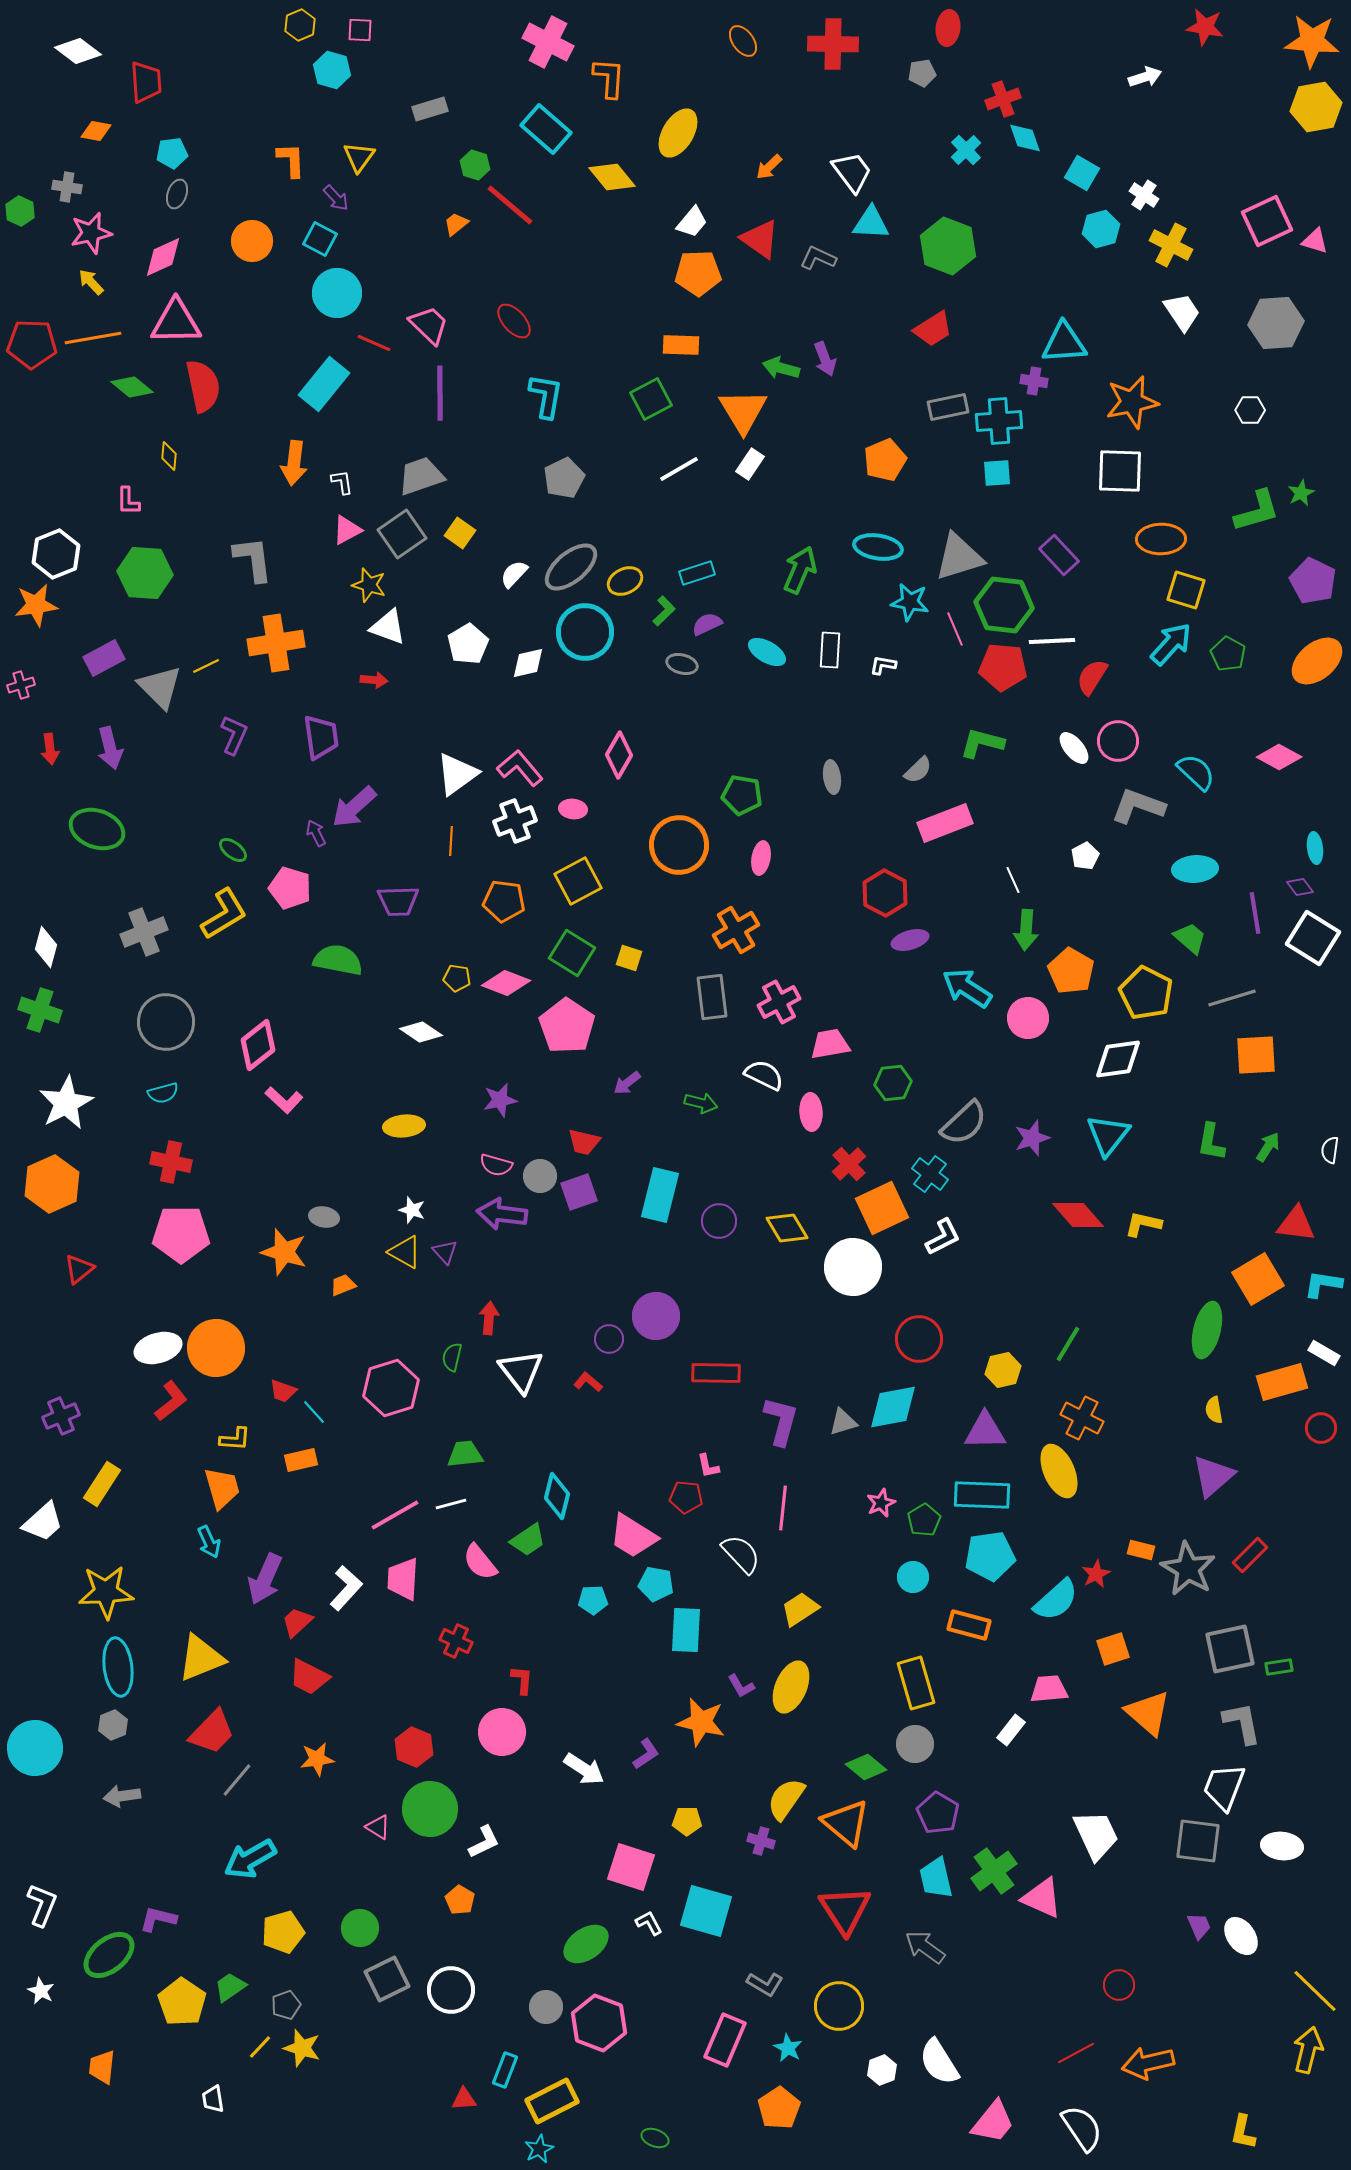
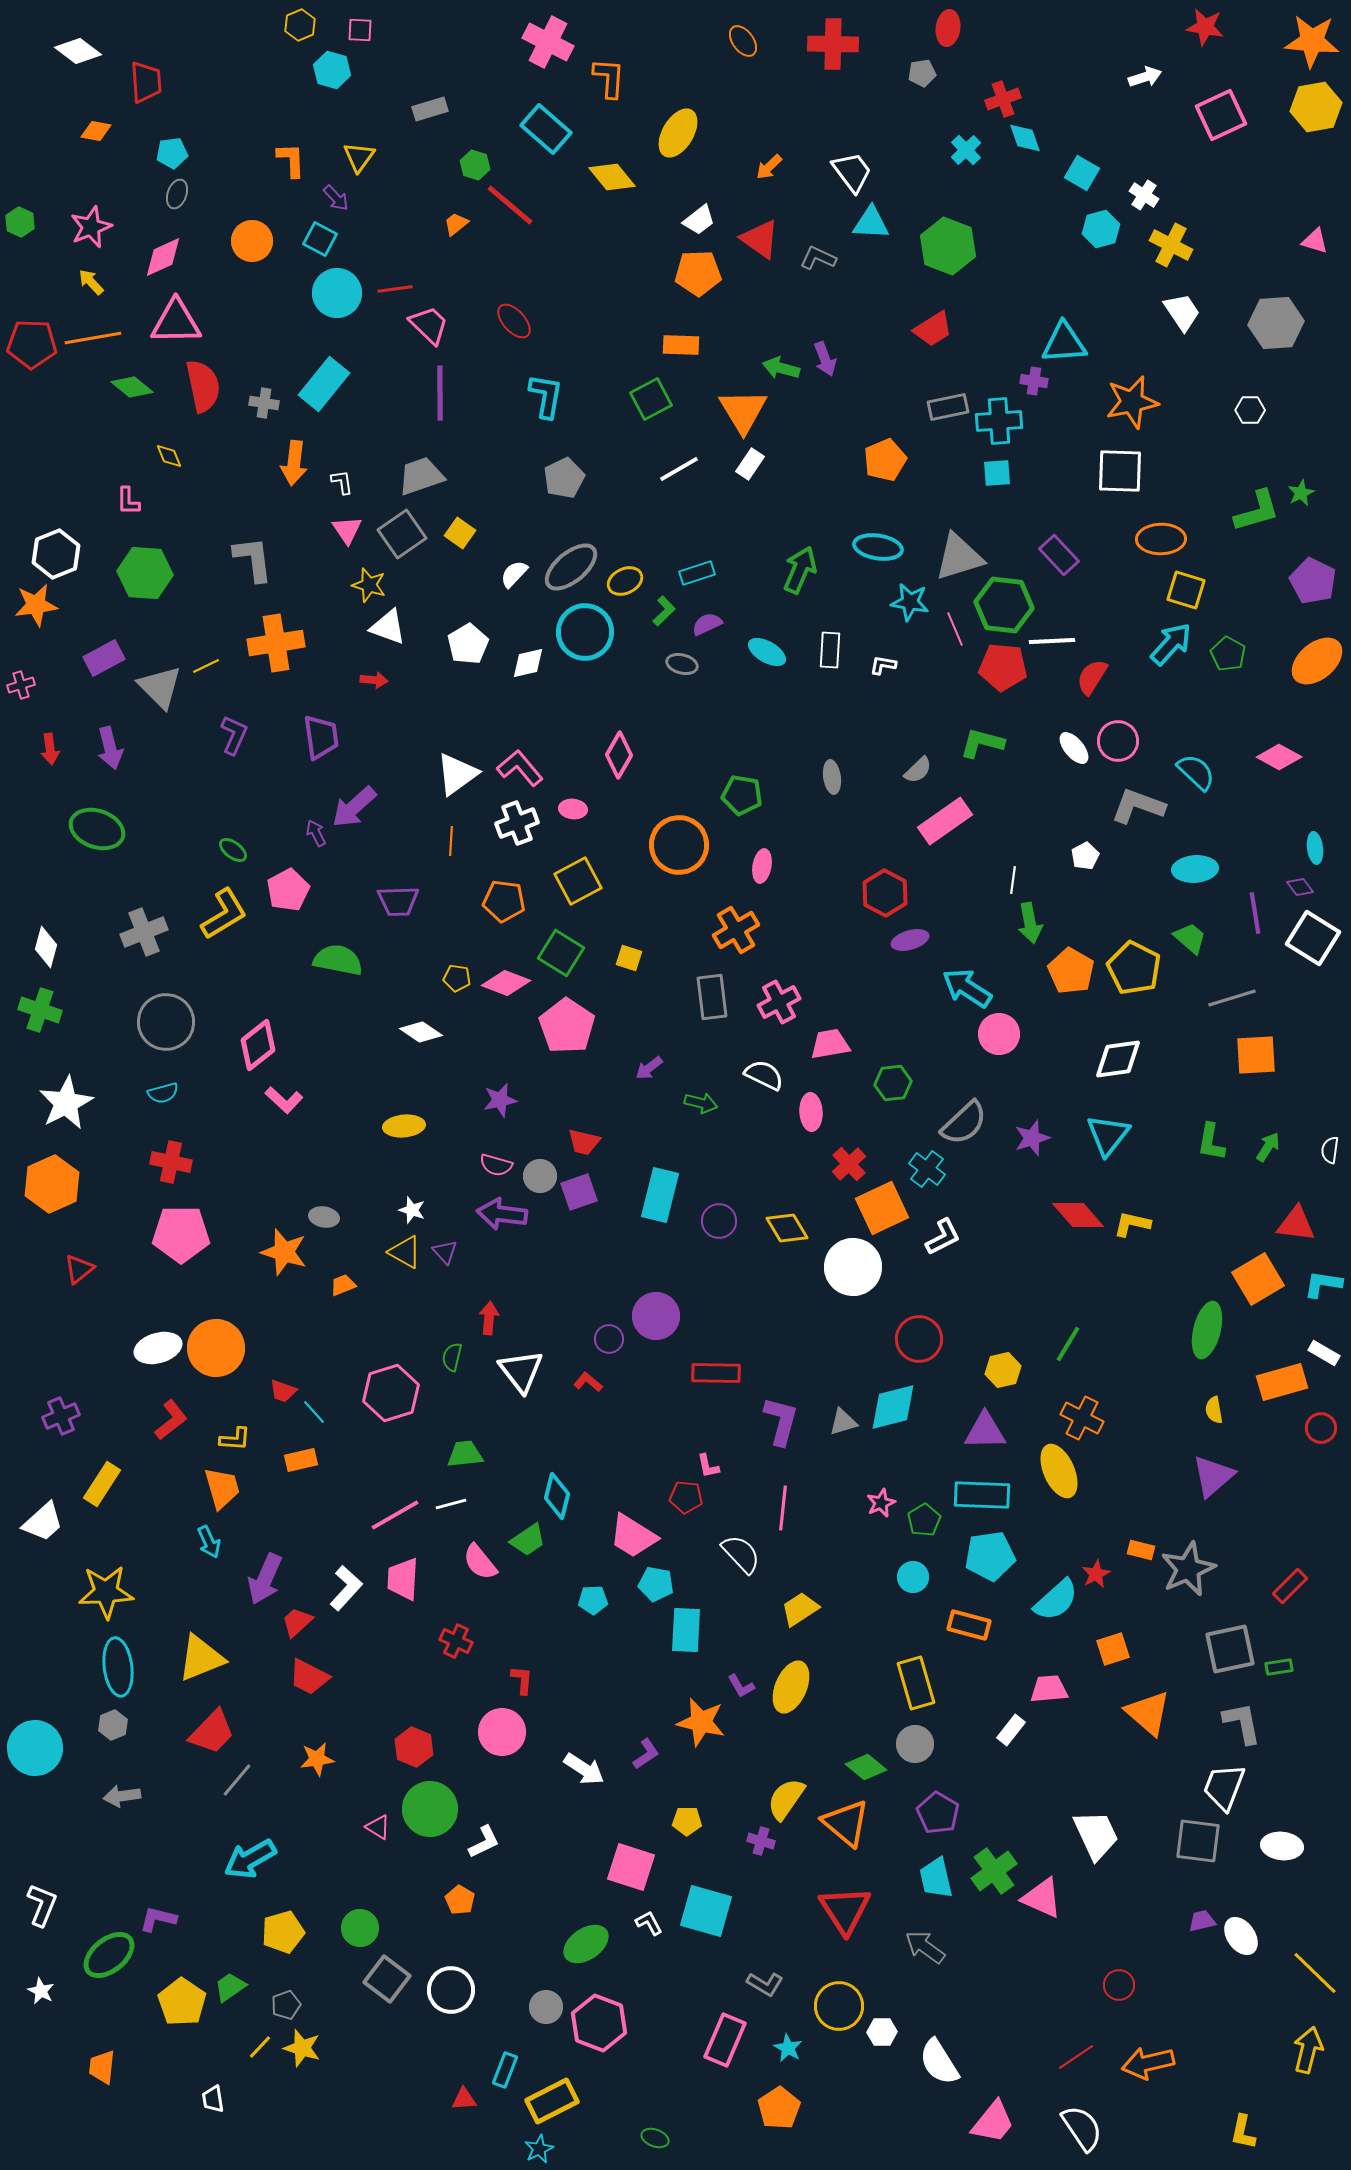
gray cross at (67, 187): moved 197 px right, 216 px down
green hexagon at (20, 211): moved 11 px down
pink square at (1267, 221): moved 46 px left, 106 px up
white trapezoid at (692, 222): moved 7 px right, 2 px up; rotated 12 degrees clockwise
pink star at (91, 233): moved 6 px up; rotated 9 degrees counterclockwise
red line at (374, 343): moved 21 px right, 54 px up; rotated 32 degrees counterclockwise
yellow diamond at (169, 456): rotated 28 degrees counterclockwise
pink triangle at (347, 530): rotated 36 degrees counterclockwise
white cross at (515, 821): moved 2 px right, 2 px down
pink rectangle at (945, 823): moved 2 px up; rotated 14 degrees counterclockwise
pink ellipse at (761, 858): moved 1 px right, 8 px down
white line at (1013, 880): rotated 32 degrees clockwise
pink pentagon at (290, 888): moved 2 px left, 2 px down; rotated 27 degrees clockwise
green arrow at (1026, 930): moved 4 px right, 7 px up; rotated 15 degrees counterclockwise
green square at (572, 953): moved 11 px left
yellow pentagon at (1146, 993): moved 12 px left, 25 px up
pink circle at (1028, 1018): moved 29 px left, 16 px down
purple arrow at (627, 1083): moved 22 px right, 15 px up
cyan cross at (930, 1174): moved 3 px left, 5 px up
yellow L-shape at (1143, 1224): moved 11 px left
pink hexagon at (391, 1388): moved 5 px down
red L-shape at (171, 1401): moved 19 px down
cyan diamond at (893, 1407): rotated 4 degrees counterclockwise
red rectangle at (1250, 1555): moved 40 px right, 31 px down
gray star at (1188, 1569): rotated 18 degrees clockwise
purple trapezoid at (1199, 1926): moved 3 px right, 5 px up; rotated 80 degrees counterclockwise
gray square at (387, 1979): rotated 27 degrees counterclockwise
yellow line at (1315, 1991): moved 18 px up
red line at (1076, 2053): moved 4 px down; rotated 6 degrees counterclockwise
white hexagon at (882, 2070): moved 38 px up; rotated 20 degrees clockwise
